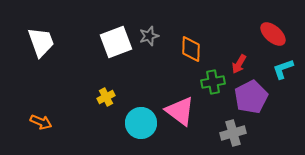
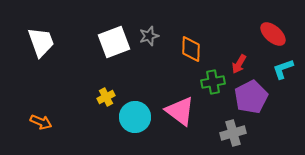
white square: moved 2 px left
cyan circle: moved 6 px left, 6 px up
